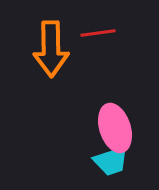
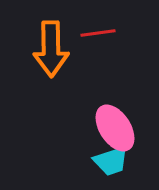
pink ellipse: rotated 15 degrees counterclockwise
